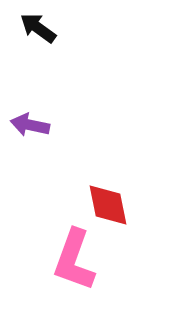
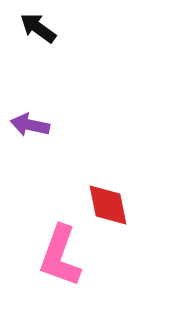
pink L-shape: moved 14 px left, 4 px up
